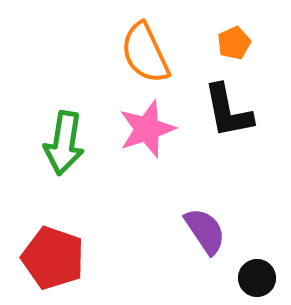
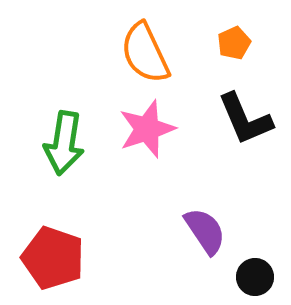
black L-shape: moved 17 px right, 8 px down; rotated 12 degrees counterclockwise
black circle: moved 2 px left, 1 px up
